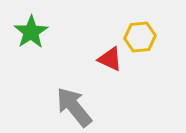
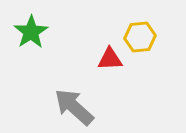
red triangle: rotated 28 degrees counterclockwise
gray arrow: rotated 9 degrees counterclockwise
